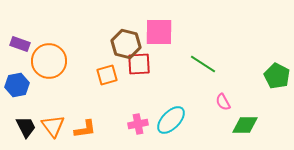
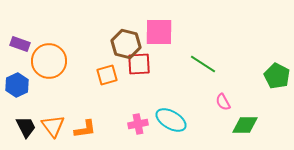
blue hexagon: rotated 15 degrees counterclockwise
cyan ellipse: rotated 76 degrees clockwise
